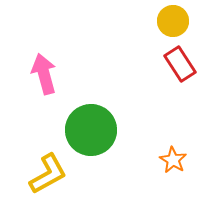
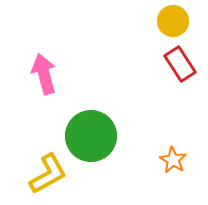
green circle: moved 6 px down
